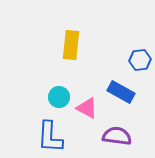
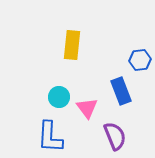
yellow rectangle: moved 1 px right
blue rectangle: moved 1 px up; rotated 40 degrees clockwise
pink triangle: rotated 25 degrees clockwise
purple semicircle: moved 2 px left; rotated 60 degrees clockwise
